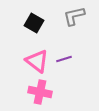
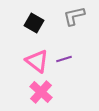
pink cross: moved 1 px right; rotated 30 degrees clockwise
